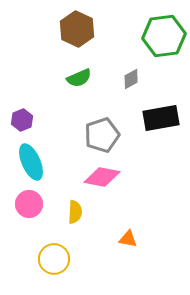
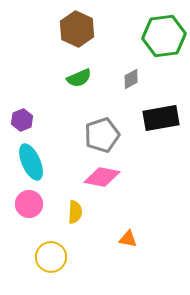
yellow circle: moved 3 px left, 2 px up
